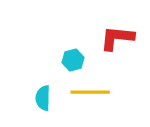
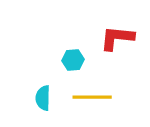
cyan hexagon: rotated 10 degrees clockwise
yellow line: moved 2 px right, 5 px down
